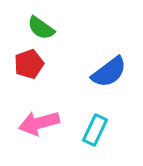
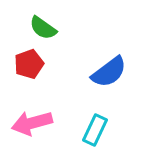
green semicircle: moved 2 px right
pink arrow: moved 7 px left
